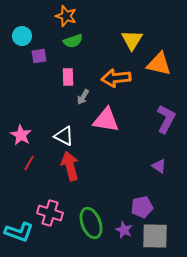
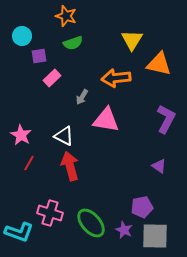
green semicircle: moved 2 px down
pink rectangle: moved 16 px left, 1 px down; rotated 48 degrees clockwise
gray arrow: moved 1 px left
green ellipse: rotated 20 degrees counterclockwise
